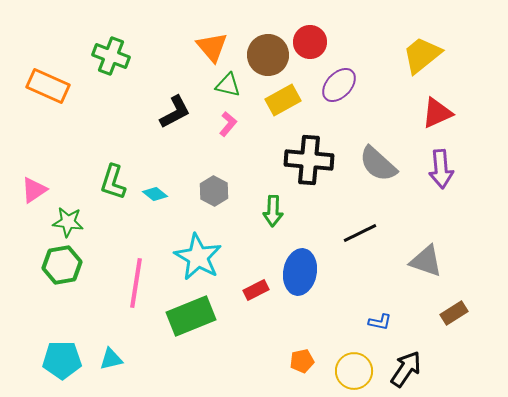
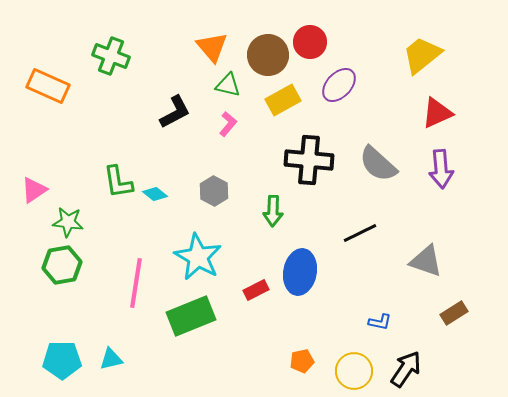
green L-shape: moved 5 px right; rotated 27 degrees counterclockwise
